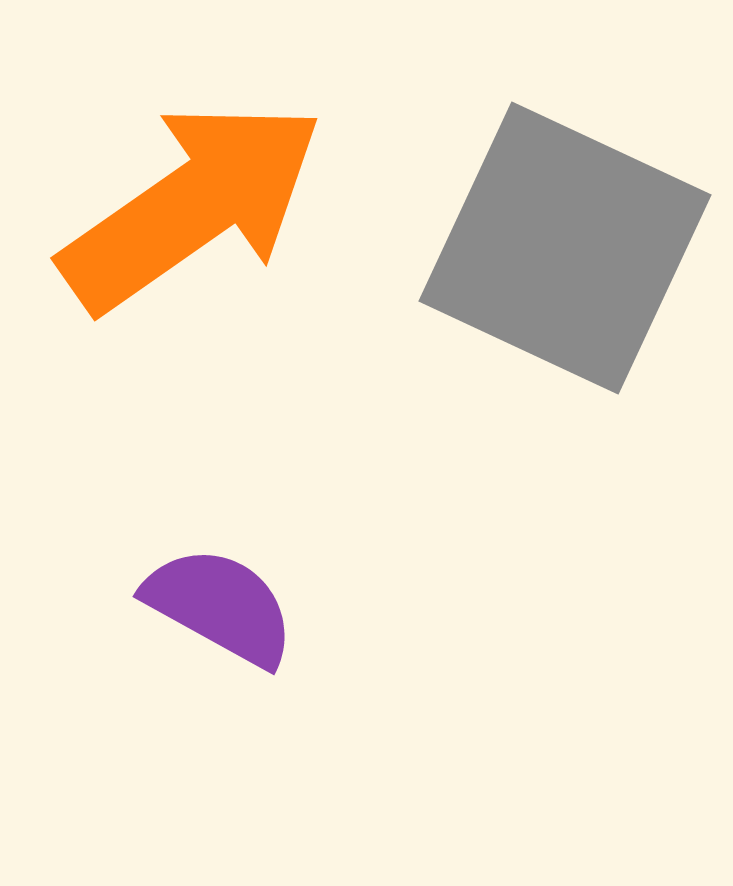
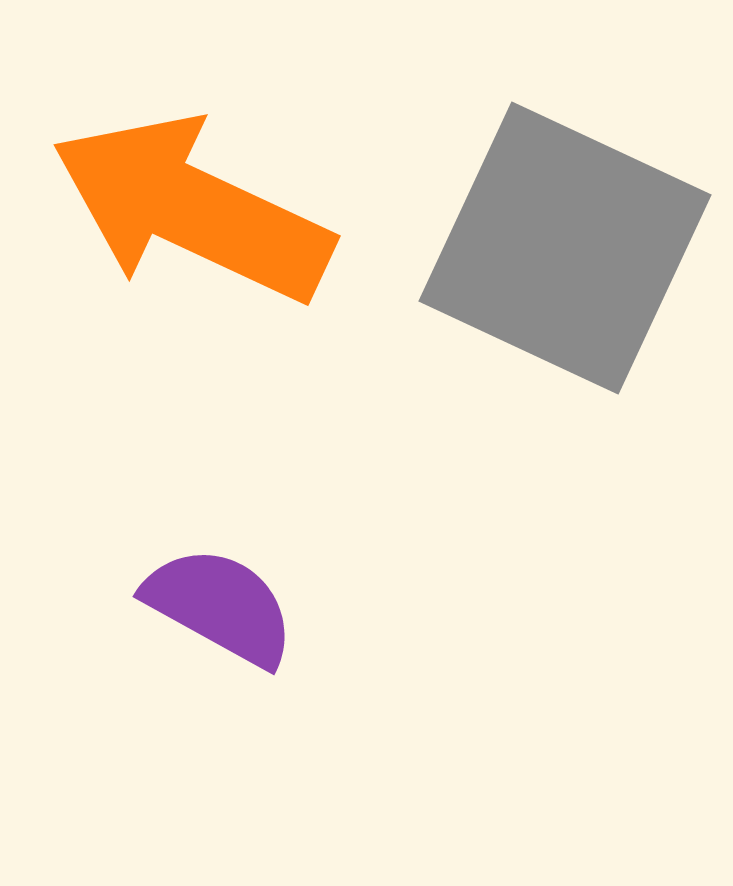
orange arrow: moved 3 px down; rotated 120 degrees counterclockwise
